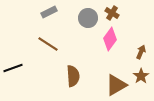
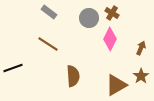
gray rectangle: rotated 63 degrees clockwise
gray circle: moved 1 px right
pink diamond: rotated 10 degrees counterclockwise
brown arrow: moved 4 px up
